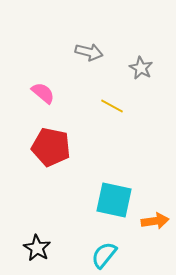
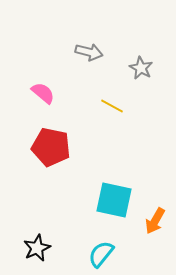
orange arrow: rotated 128 degrees clockwise
black star: rotated 16 degrees clockwise
cyan semicircle: moved 3 px left, 1 px up
